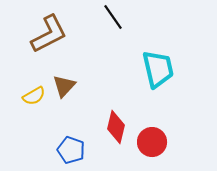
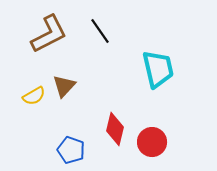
black line: moved 13 px left, 14 px down
red diamond: moved 1 px left, 2 px down
